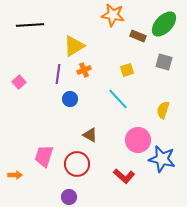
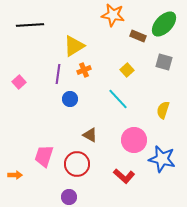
yellow square: rotated 24 degrees counterclockwise
pink circle: moved 4 px left
